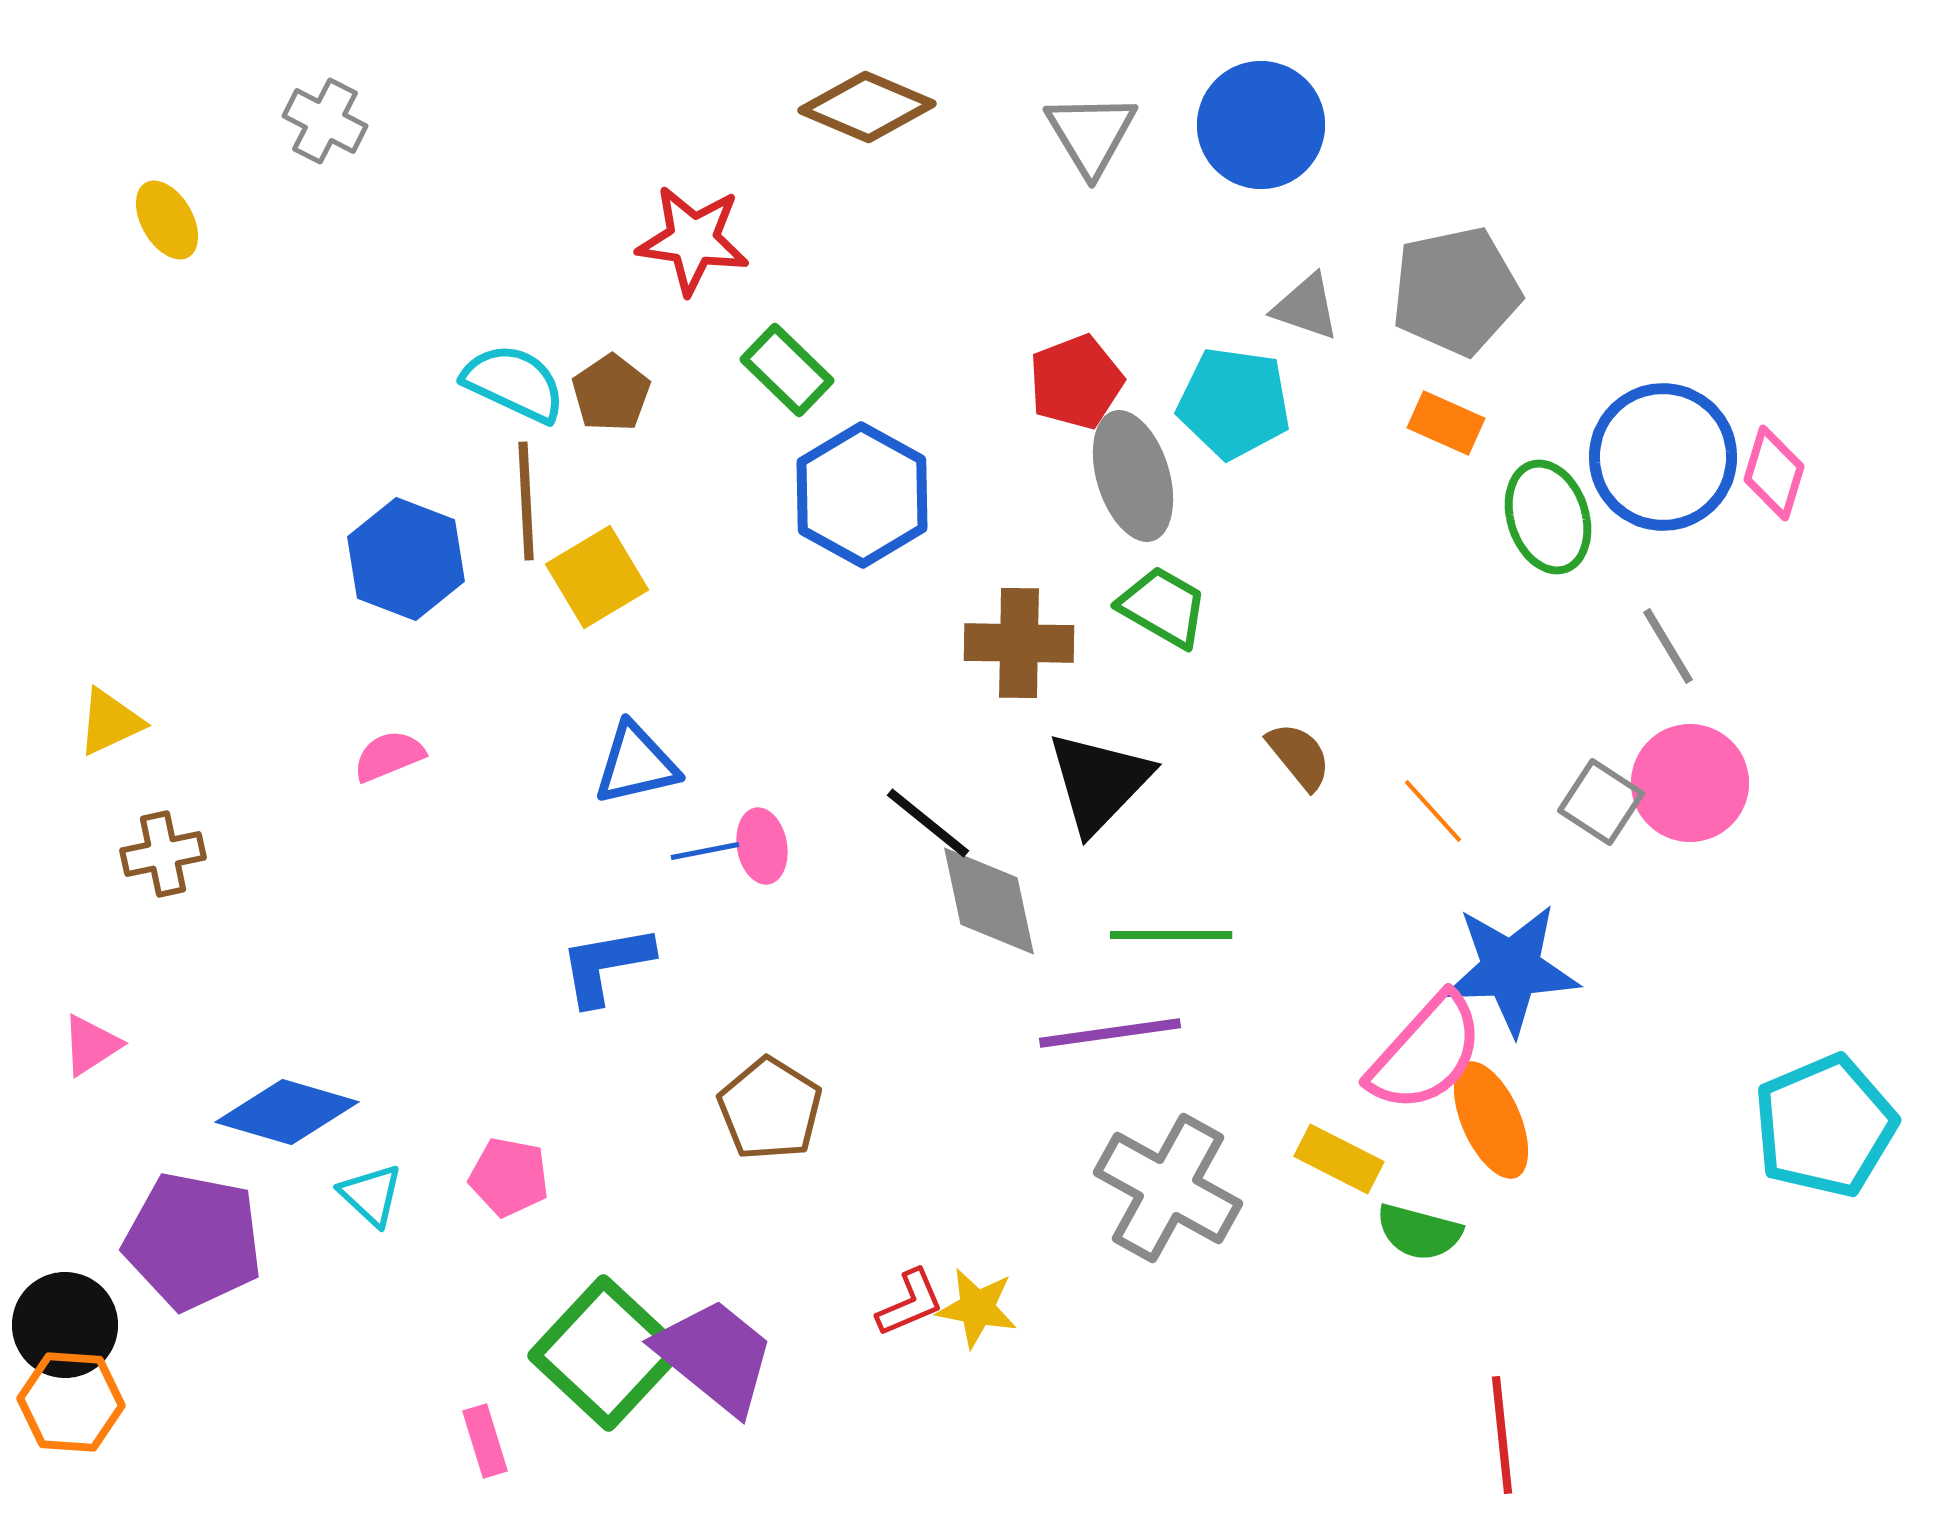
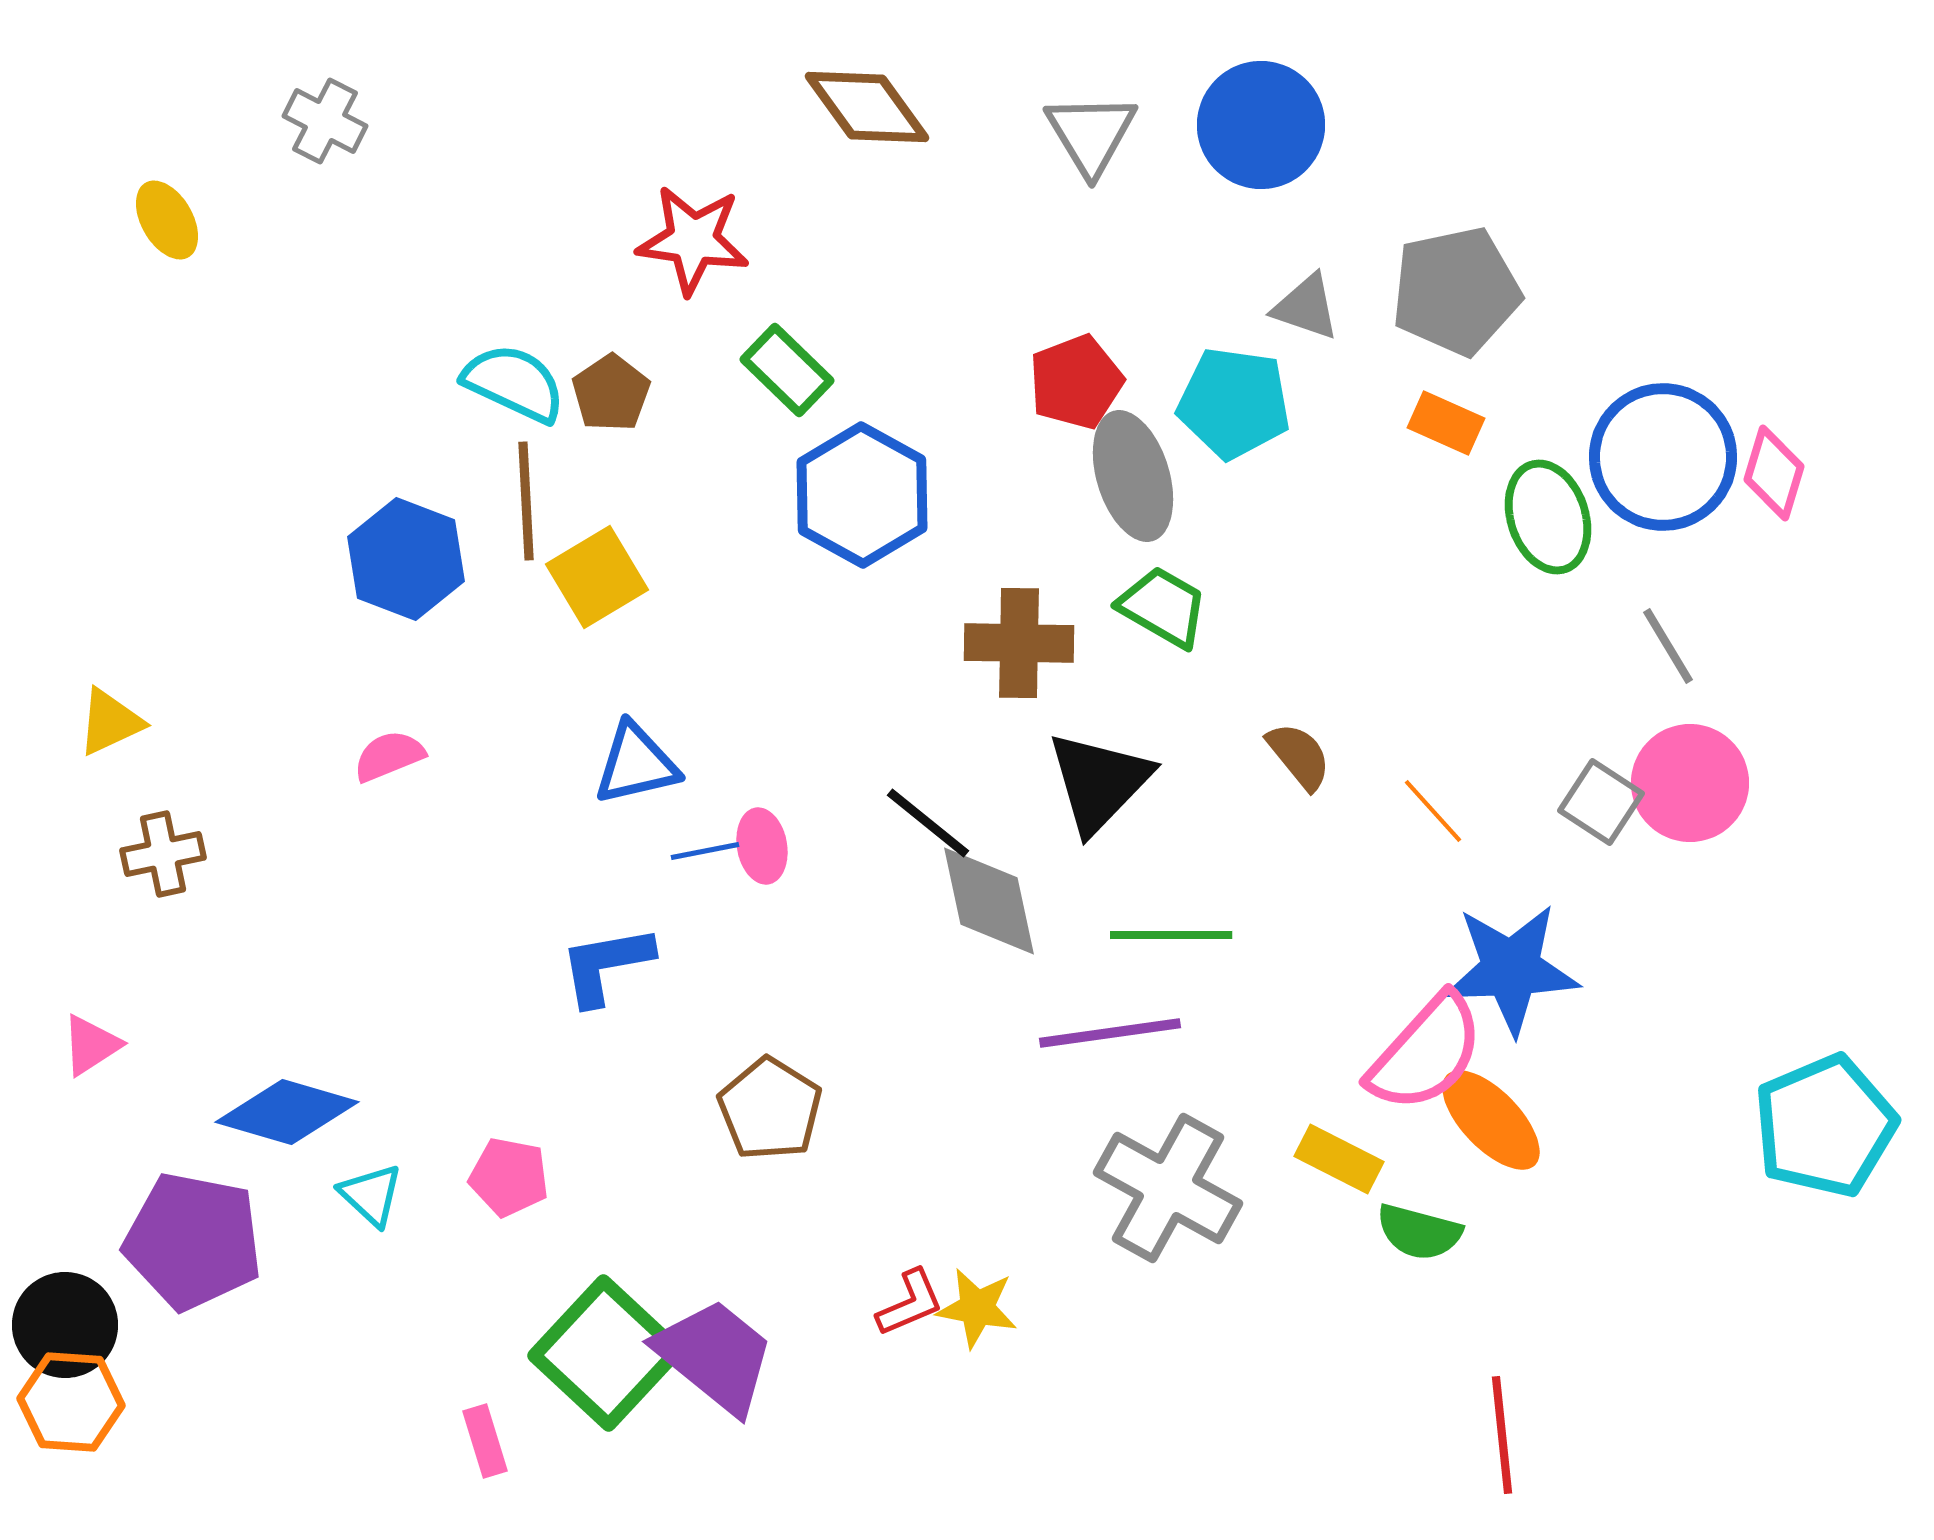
brown diamond at (867, 107): rotated 31 degrees clockwise
orange ellipse at (1491, 1120): rotated 20 degrees counterclockwise
